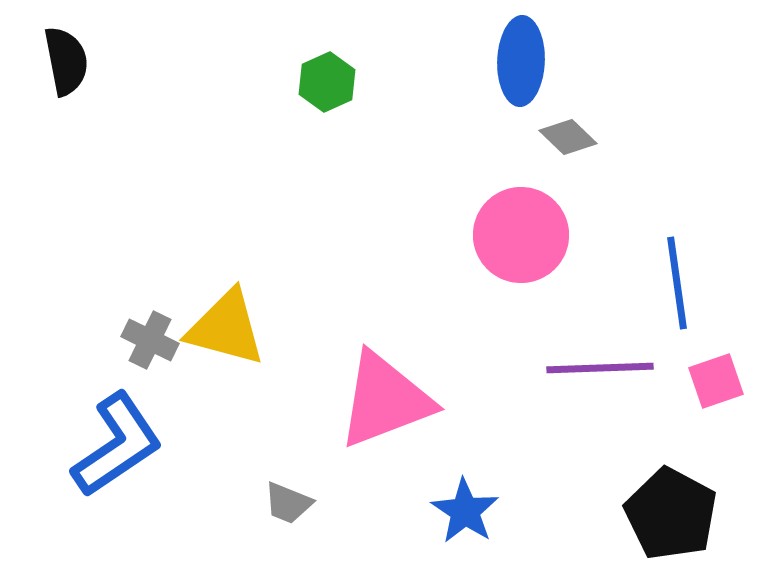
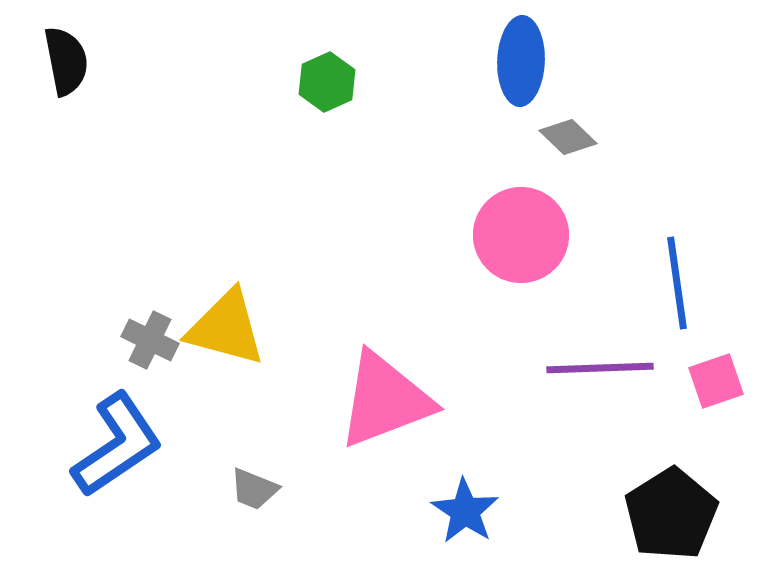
gray trapezoid: moved 34 px left, 14 px up
black pentagon: rotated 12 degrees clockwise
